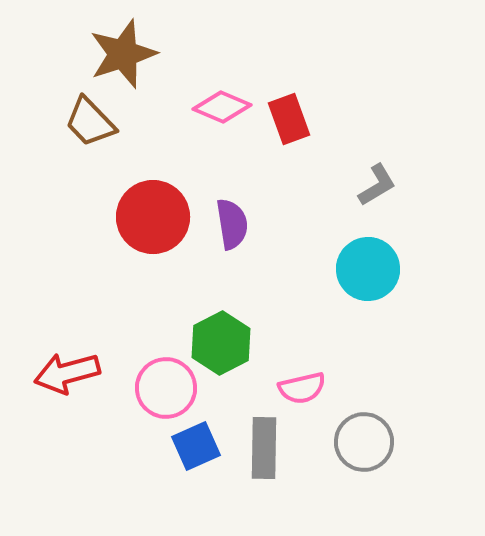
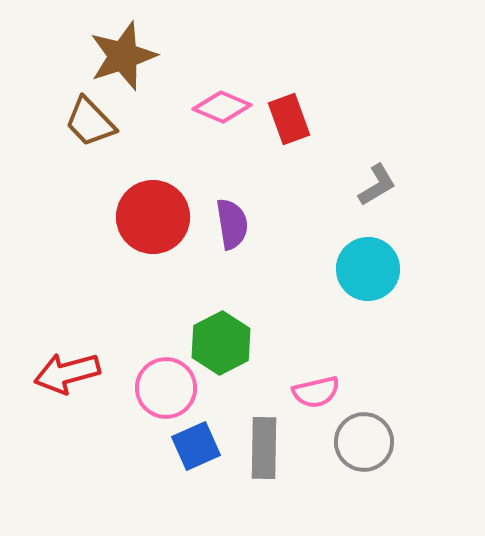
brown star: moved 2 px down
pink semicircle: moved 14 px right, 4 px down
